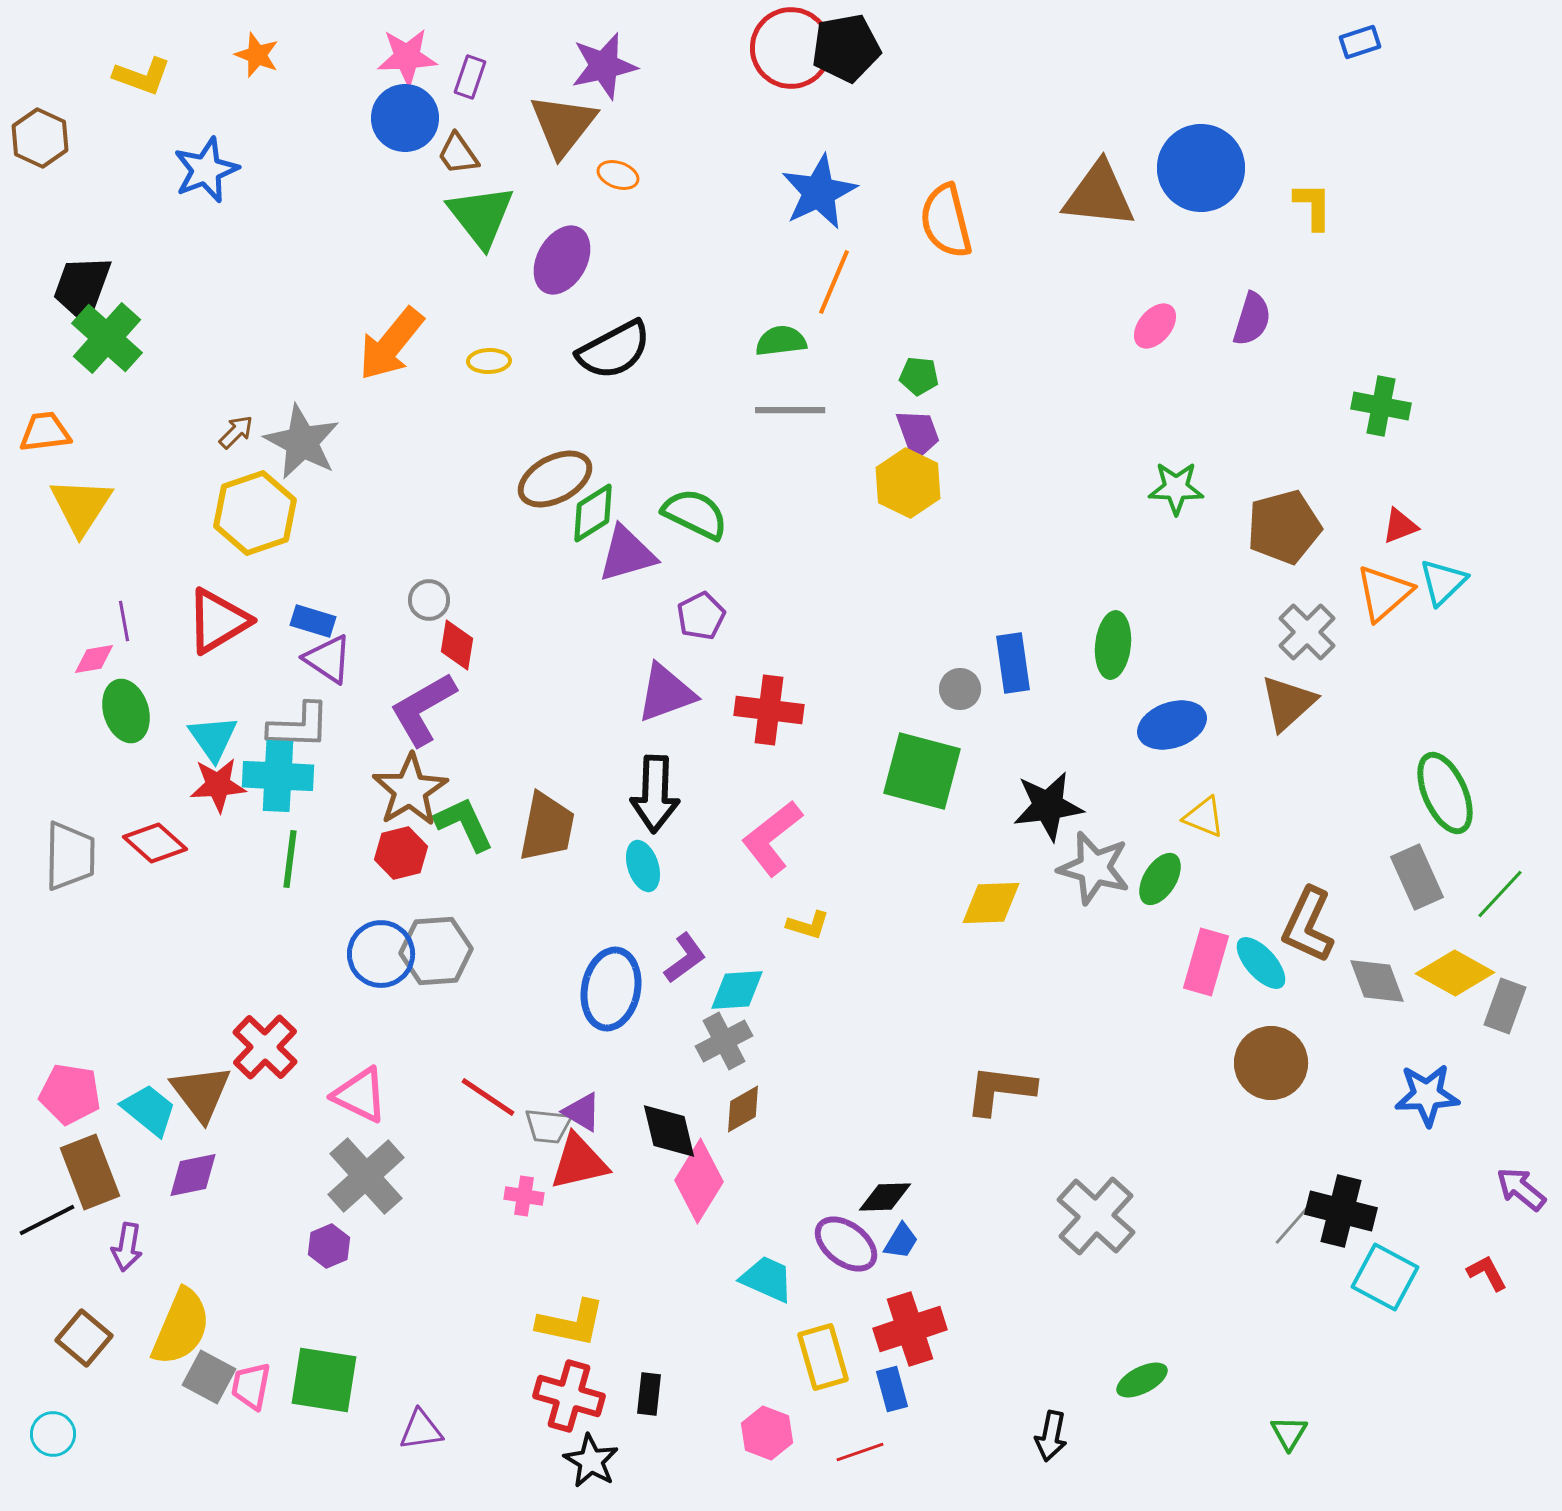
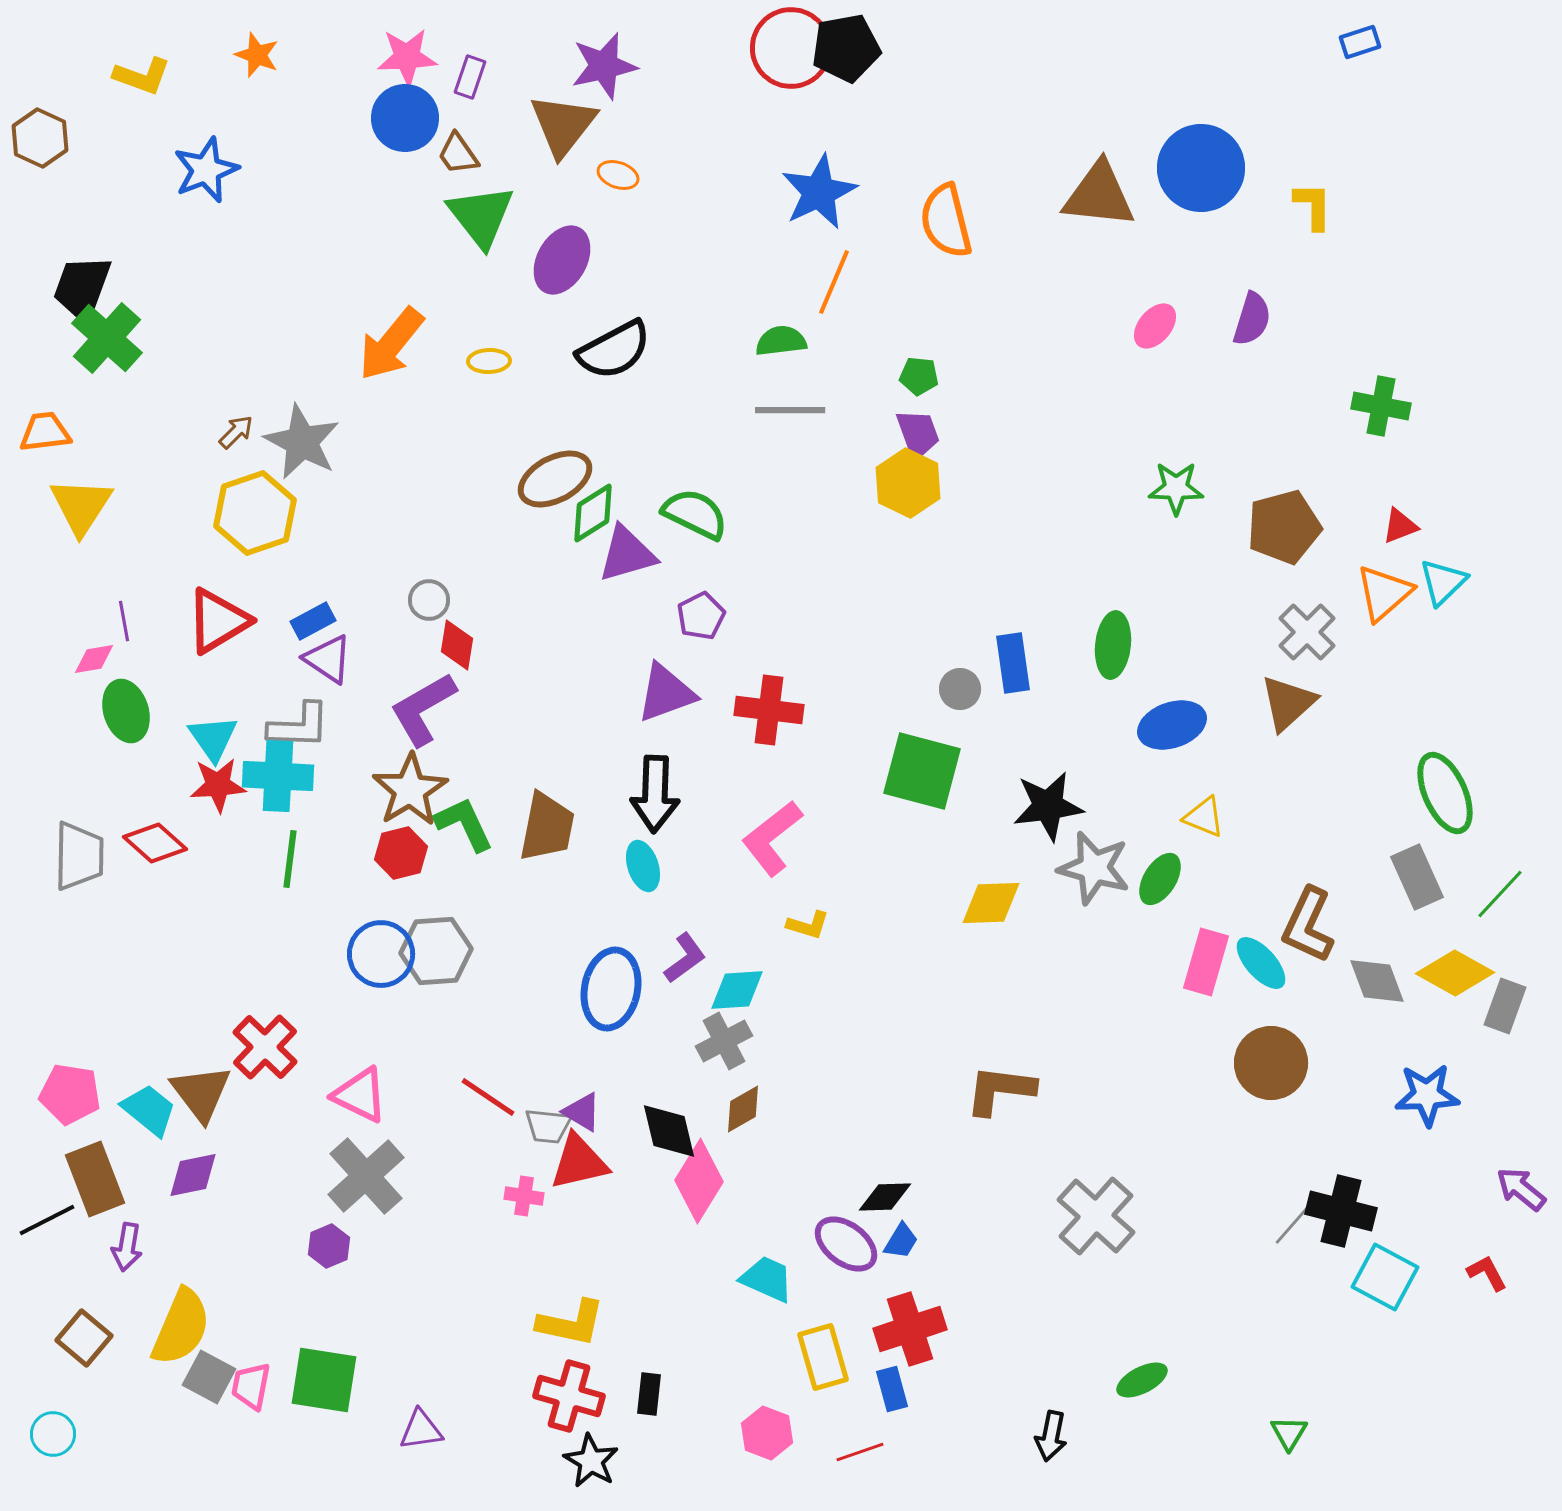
blue rectangle at (313, 621): rotated 45 degrees counterclockwise
gray trapezoid at (70, 856): moved 9 px right
brown rectangle at (90, 1172): moved 5 px right, 7 px down
